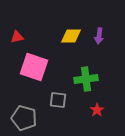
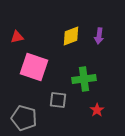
yellow diamond: rotated 20 degrees counterclockwise
green cross: moved 2 px left
